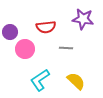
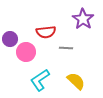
purple star: rotated 25 degrees clockwise
red semicircle: moved 5 px down
purple circle: moved 7 px down
pink circle: moved 1 px right, 3 px down
